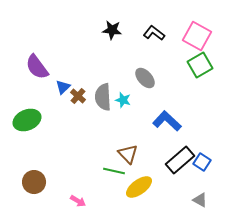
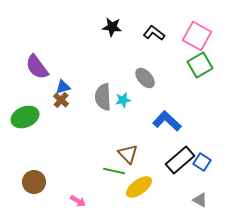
black star: moved 3 px up
blue triangle: rotated 28 degrees clockwise
brown cross: moved 17 px left, 4 px down
cyan star: rotated 28 degrees counterclockwise
green ellipse: moved 2 px left, 3 px up
